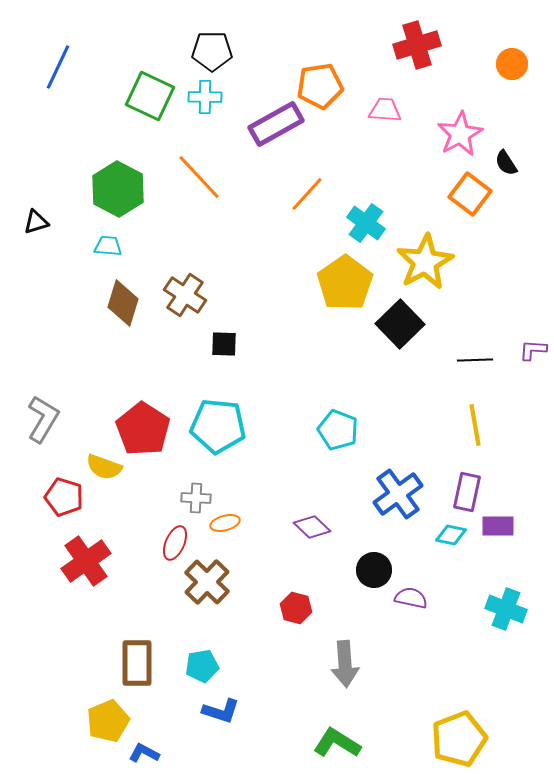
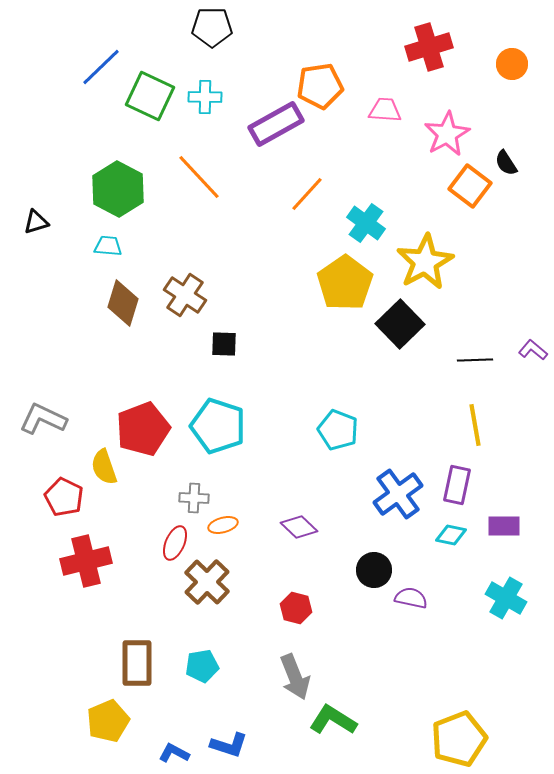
red cross at (417, 45): moved 12 px right, 2 px down
black pentagon at (212, 51): moved 24 px up
blue line at (58, 67): moved 43 px right; rotated 21 degrees clockwise
pink star at (460, 134): moved 13 px left
orange square at (470, 194): moved 8 px up
purple L-shape at (533, 350): rotated 36 degrees clockwise
gray L-shape at (43, 419): rotated 96 degrees counterclockwise
cyan pentagon at (218, 426): rotated 12 degrees clockwise
red pentagon at (143, 429): rotated 18 degrees clockwise
yellow semicircle at (104, 467): rotated 51 degrees clockwise
purple rectangle at (467, 492): moved 10 px left, 7 px up
red pentagon at (64, 497): rotated 9 degrees clockwise
gray cross at (196, 498): moved 2 px left
orange ellipse at (225, 523): moved 2 px left, 2 px down
purple rectangle at (498, 526): moved 6 px right
purple diamond at (312, 527): moved 13 px left
red cross at (86, 561): rotated 21 degrees clockwise
cyan cross at (506, 609): moved 11 px up; rotated 9 degrees clockwise
gray arrow at (345, 664): moved 50 px left, 13 px down; rotated 18 degrees counterclockwise
blue L-shape at (221, 711): moved 8 px right, 34 px down
green L-shape at (337, 743): moved 4 px left, 23 px up
blue L-shape at (144, 753): moved 30 px right
